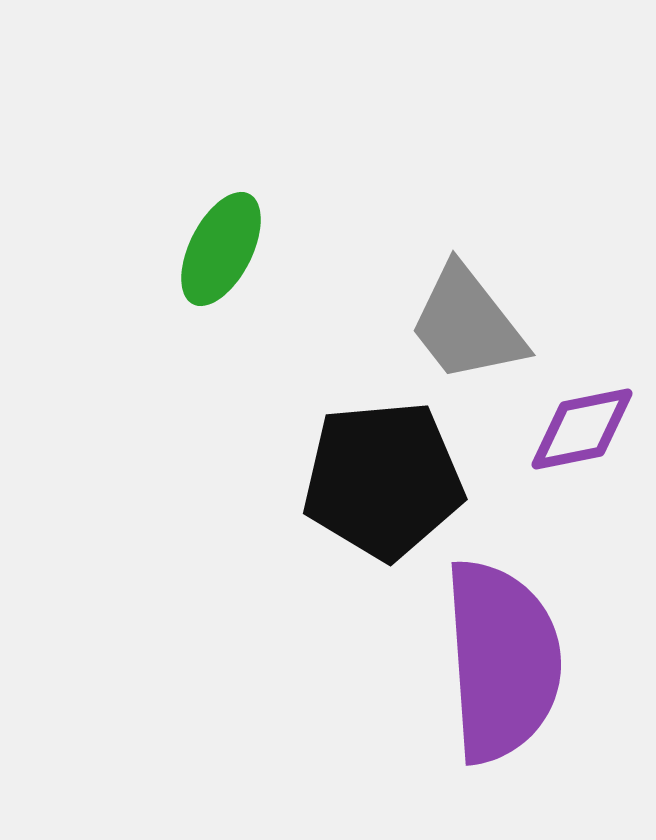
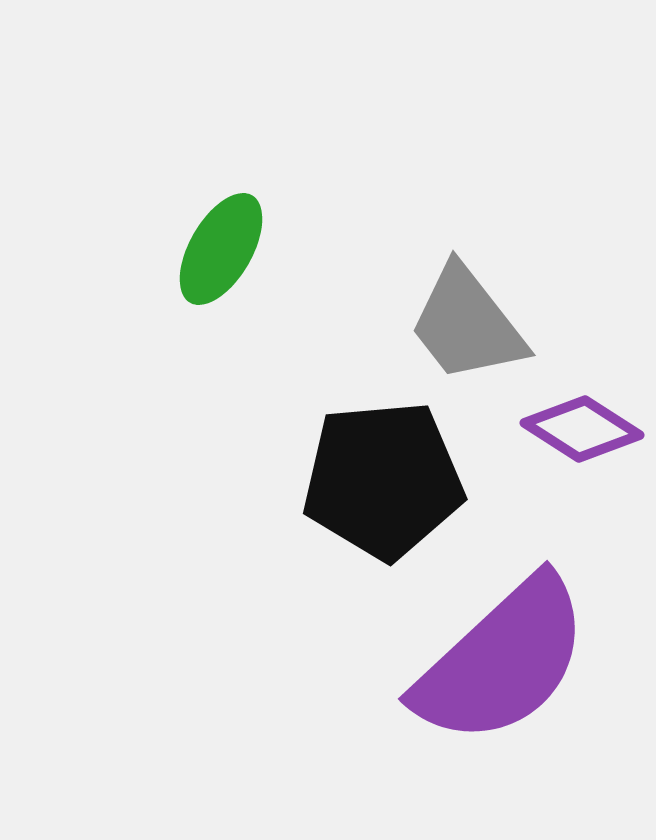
green ellipse: rotated 3 degrees clockwise
purple diamond: rotated 44 degrees clockwise
purple semicircle: rotated 51 degrees clockwise
